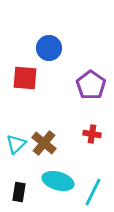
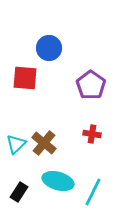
black rectangle: rotated 24 degrees clockwise
